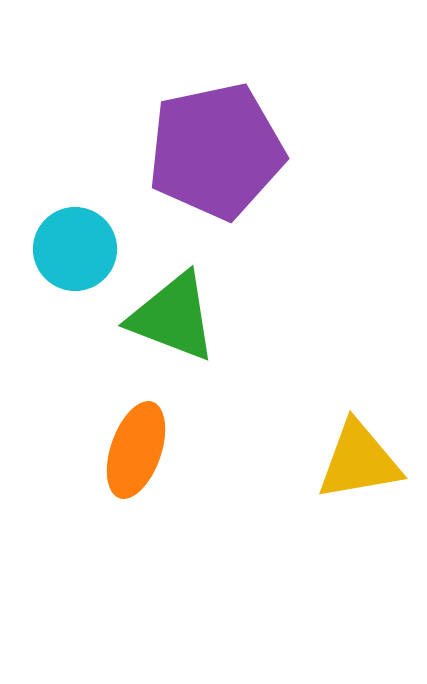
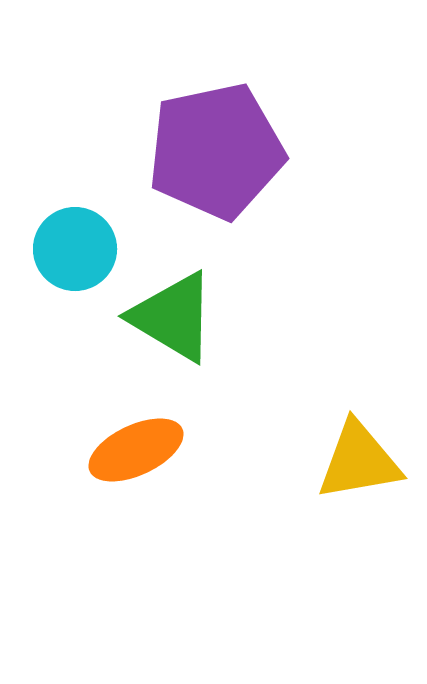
green triangle: rotated 10 degrees clockwise
orange ellipse: rotated 46 degrees clockwise
